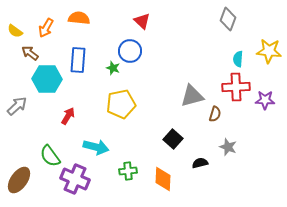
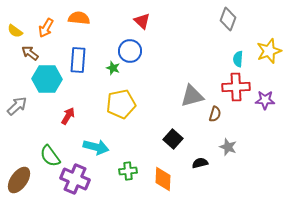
yellow star: rotated 25 degrees counterclockwise
